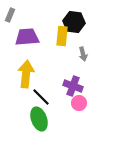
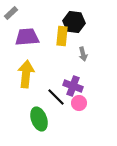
gray rectangle: moved 1 px right, 2 px up; rotated 24 degrees clockwise
black line: moved 15 px right
